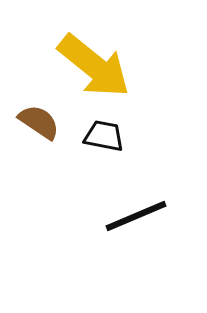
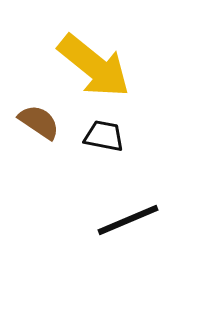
black line: moved 8 px left, 4 px down
